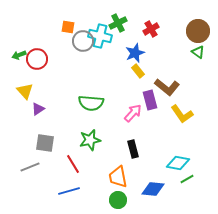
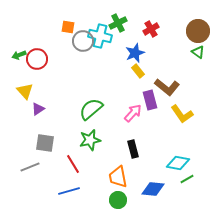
green semicircle: moved 6 px down; rotated 135 degrees clockwise
